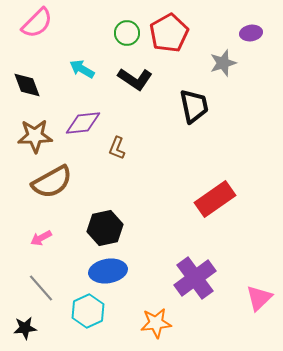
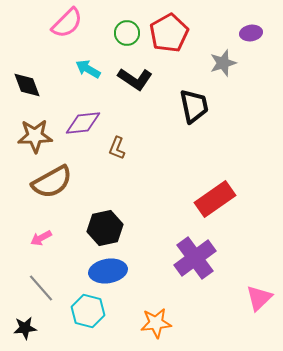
pink semicircle: moved 30 px right
cyan arrow: moved 6 px right
purple cross: moved 20 px up
cyan hexagon: rotated 20 degrees counterclockwise
